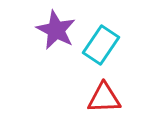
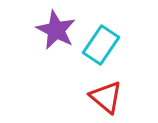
red triangle: moved 2 px right, 1 px up; rotated 42 degrees clockwise
